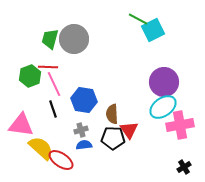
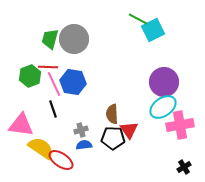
blue hexagon: moved 11 px left, 18 px up
yellow semicircle: rotated 8 degrees counterclockwise
